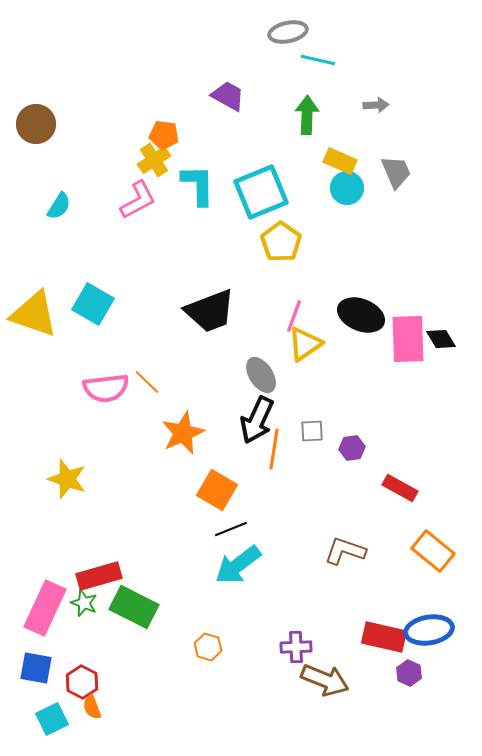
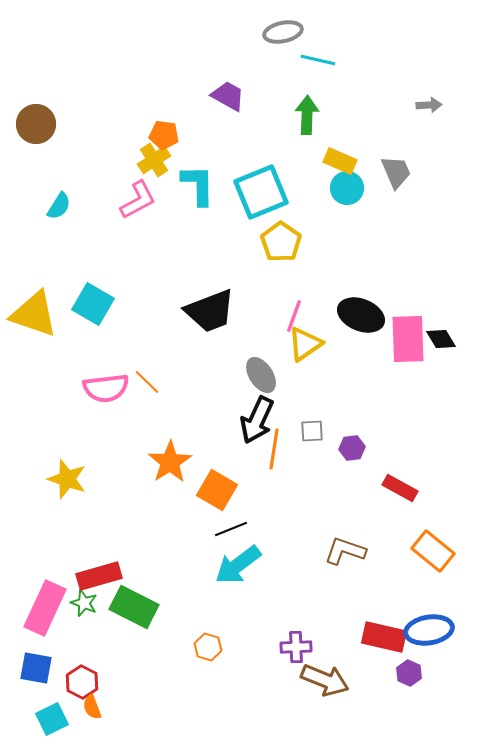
gray ellipse at (288, 32): moved 5 px left
gray arrow at (376, 105): moved 53 px right
orange star at (183, 433): moved 13 px left, 29 px down; rotated 9 degrees counterclockwise
